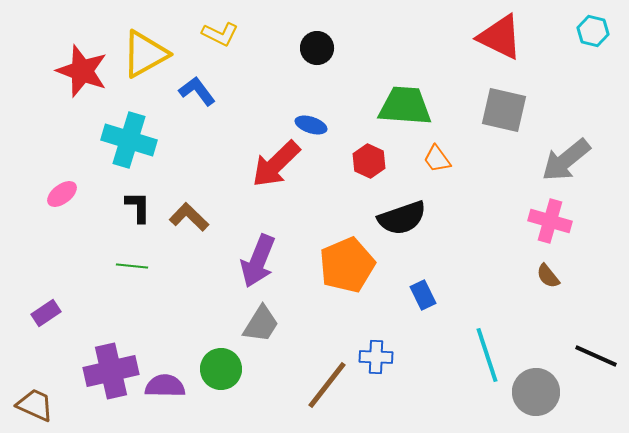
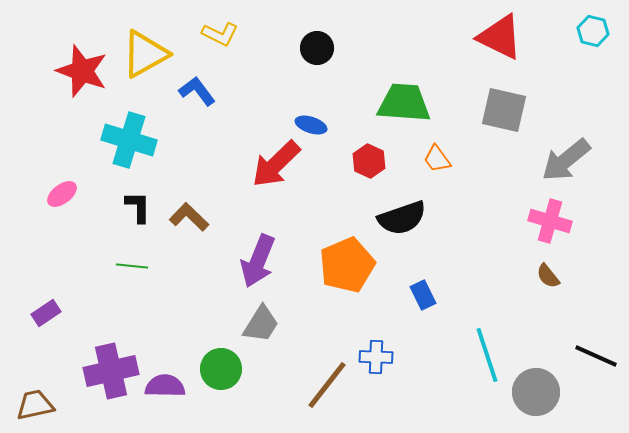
green trapezoid: moved 1 px left, 3 px up
brown trapezoid: rotated 36 degrees counterclockwise
